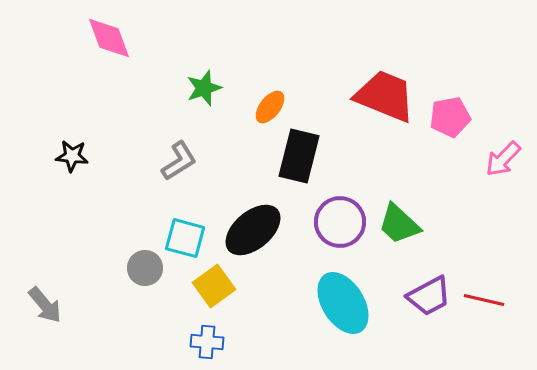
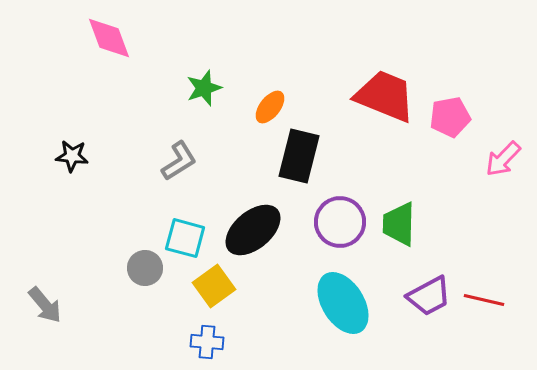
green trapezoid: rotated 48 degrees clockwise
